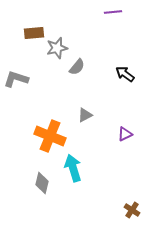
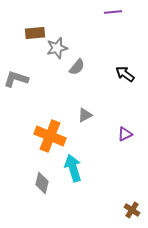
brown rectangle: moved 1 px right
